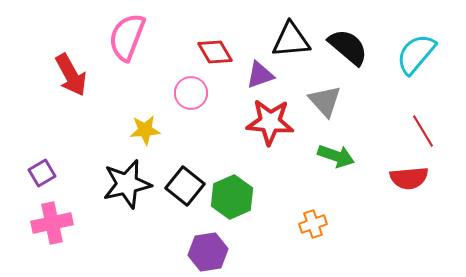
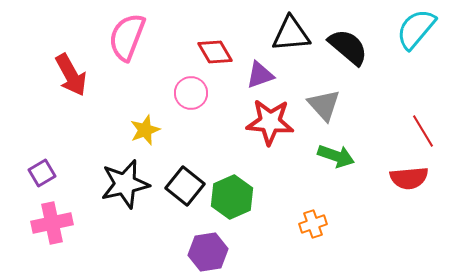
black triangle: moved 6 px up
cyan semicircle: moved 25 px up
gray triangle: moved 1 px left, 4 px down
yellow star: rotated 16 degrees counterclockwise
black star: moved 2 px left
